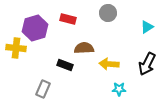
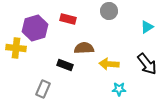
gray circle: moved 1 px right, 2 px up
black arrow: rotated 65 degrees counterclockwise
